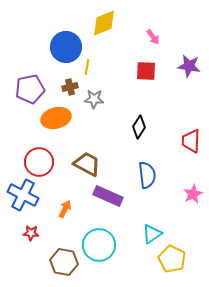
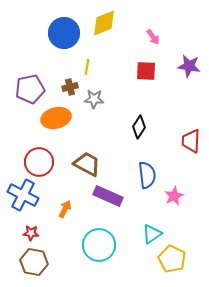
blue circle: moved 2 px left, 14 px up
pink star: moved 19 px left, 2 px down
brown hexagon: moved 30 px left
